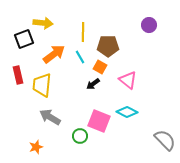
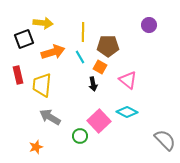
orange arrow: moved 1 px left, 2 px up; rotated 20 degrees clockwise
black arrow: rotated 64 degrees counterclockwise
pink square: rotated 25 degrees clockwise
